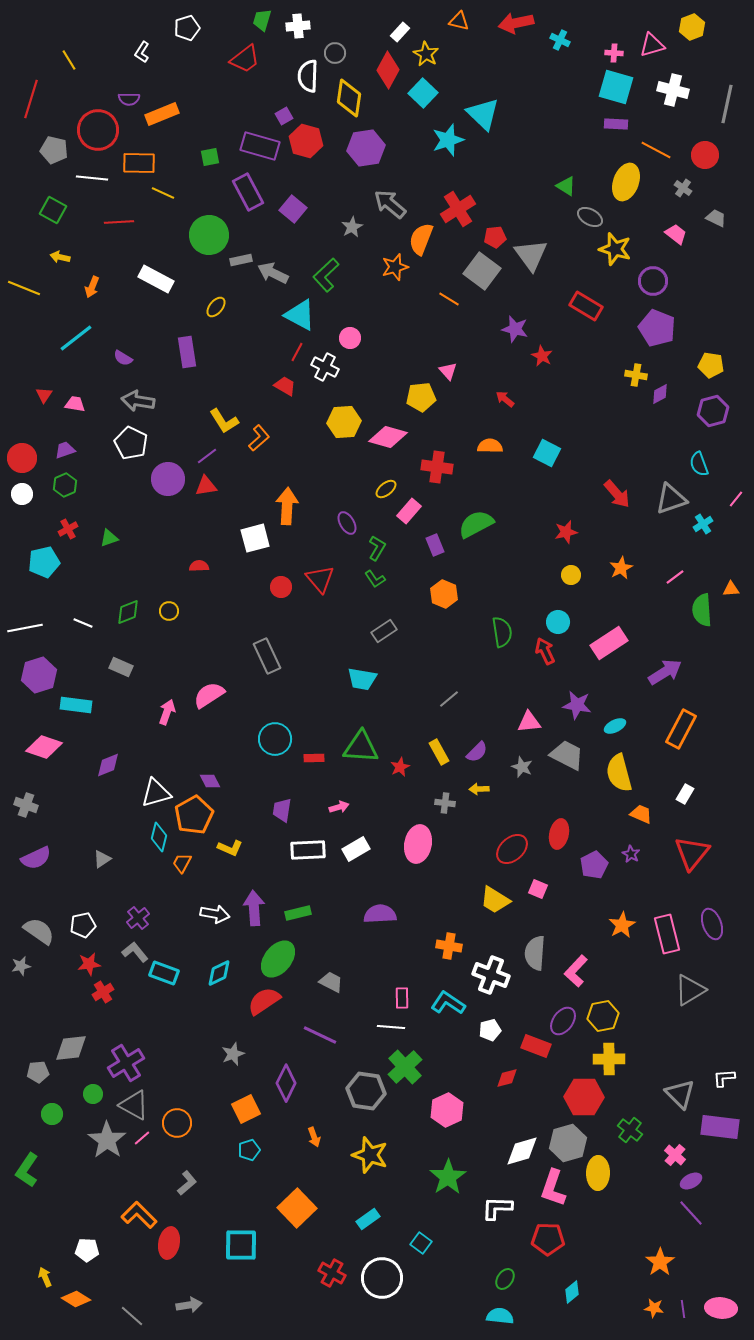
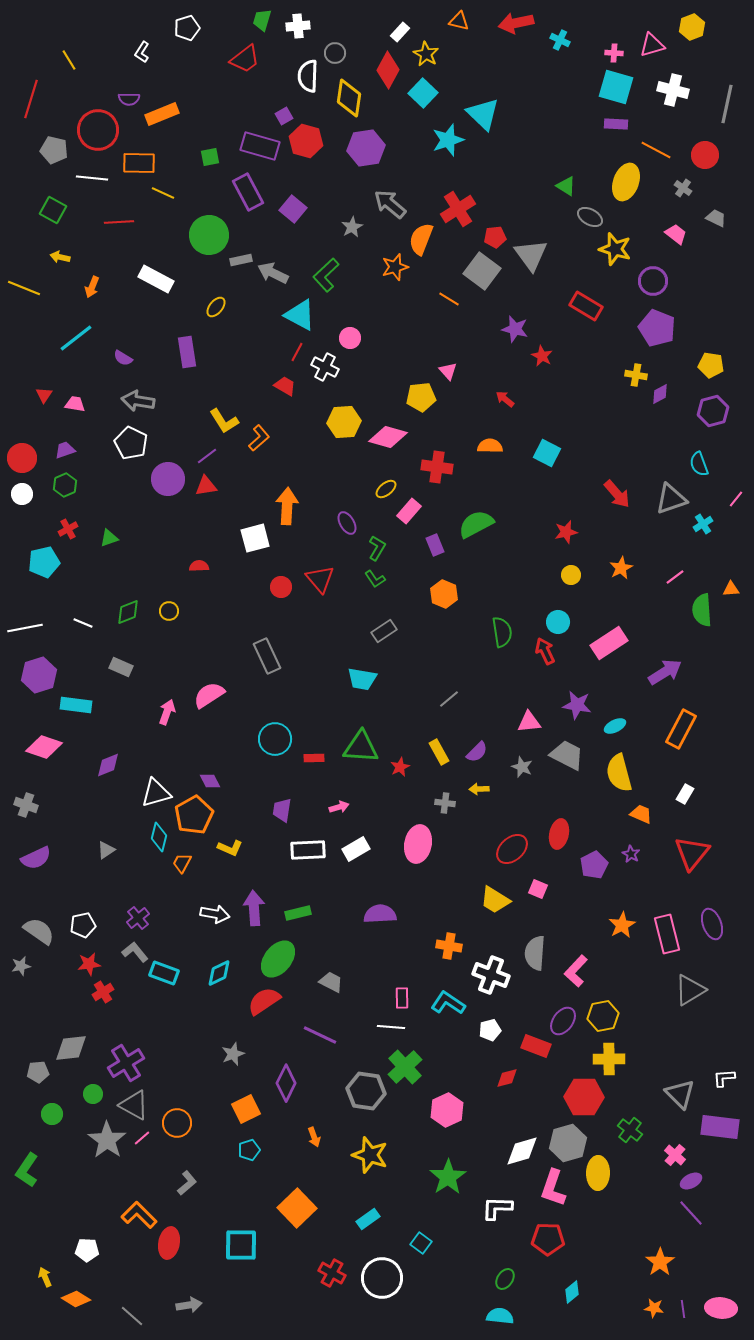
gray triangle at (102, 859): moved 4 px right, 9 px up
